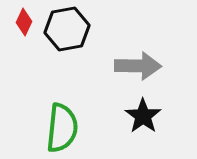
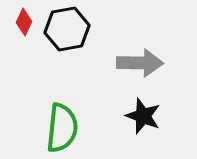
gray arrow: moved 2 px right, 3 px up
black star: rotated 15 degrees counterclockwise
